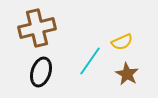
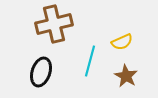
brown cross: moved 17 px right, 4 px up
cyan line: rotated 20 degrees counterclockwise
brown star: moved 1 px left, 2 px down
